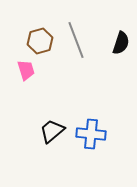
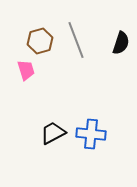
black trapezoid: moved 1 px right, 2 px down; rotated 12 degrees clockwise
